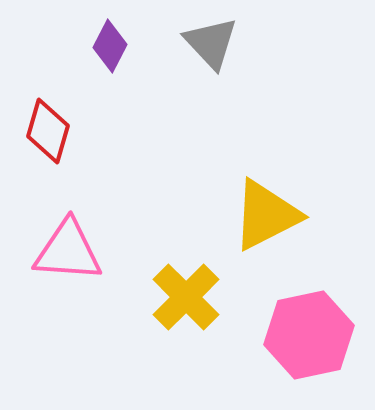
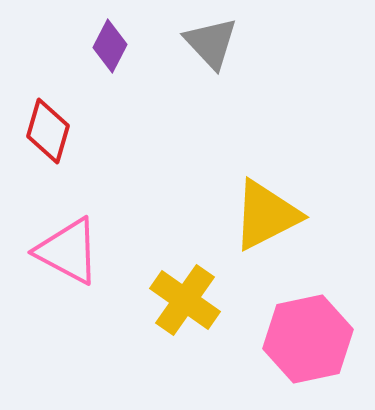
pink triangle: rotated 24 degrees clockwise
yellow cross: moved 1 px left, 3 px down; rotated 10 degrees counterclockwise
pink hexagon: moved 1 px left, 4 px down
